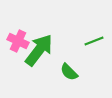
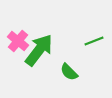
pink cross: rotated 15 degrees clockwise
